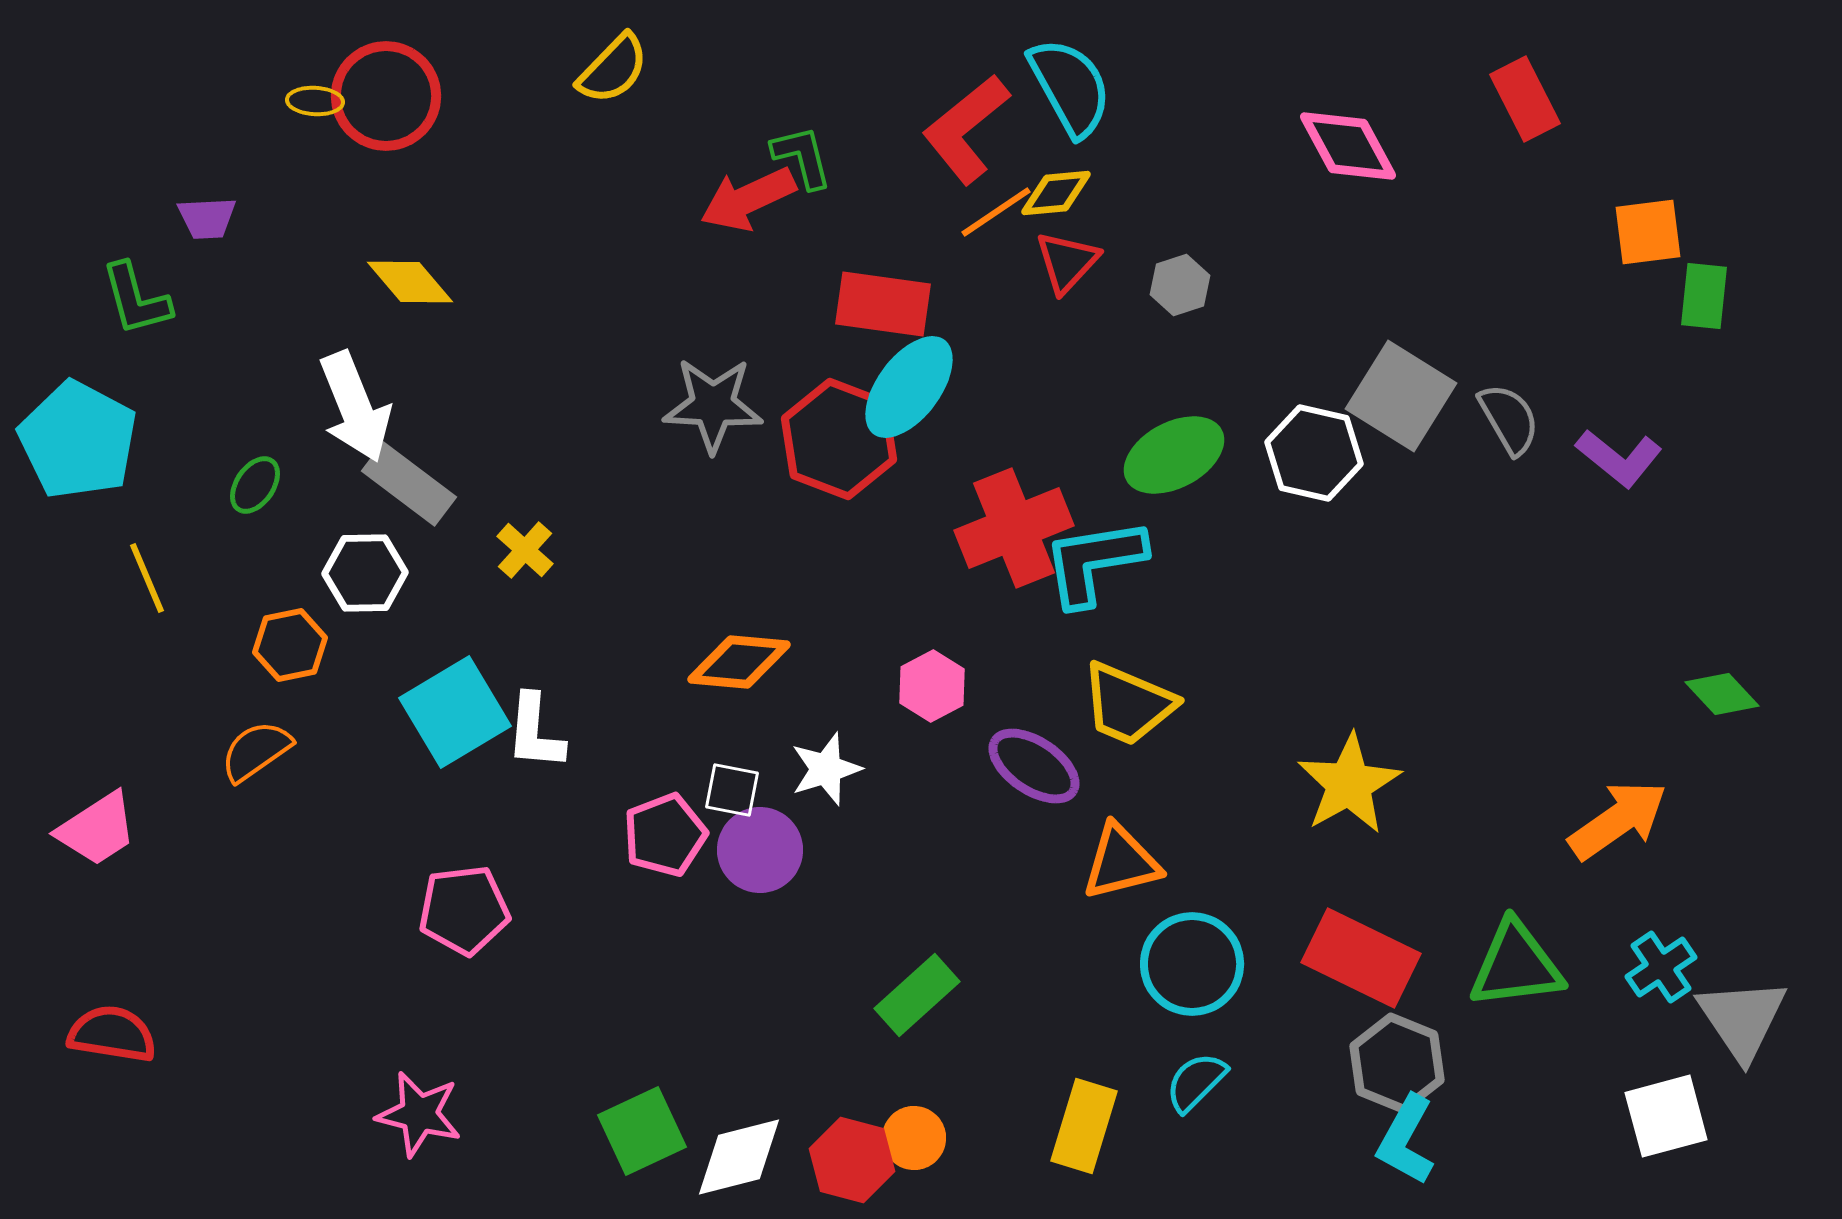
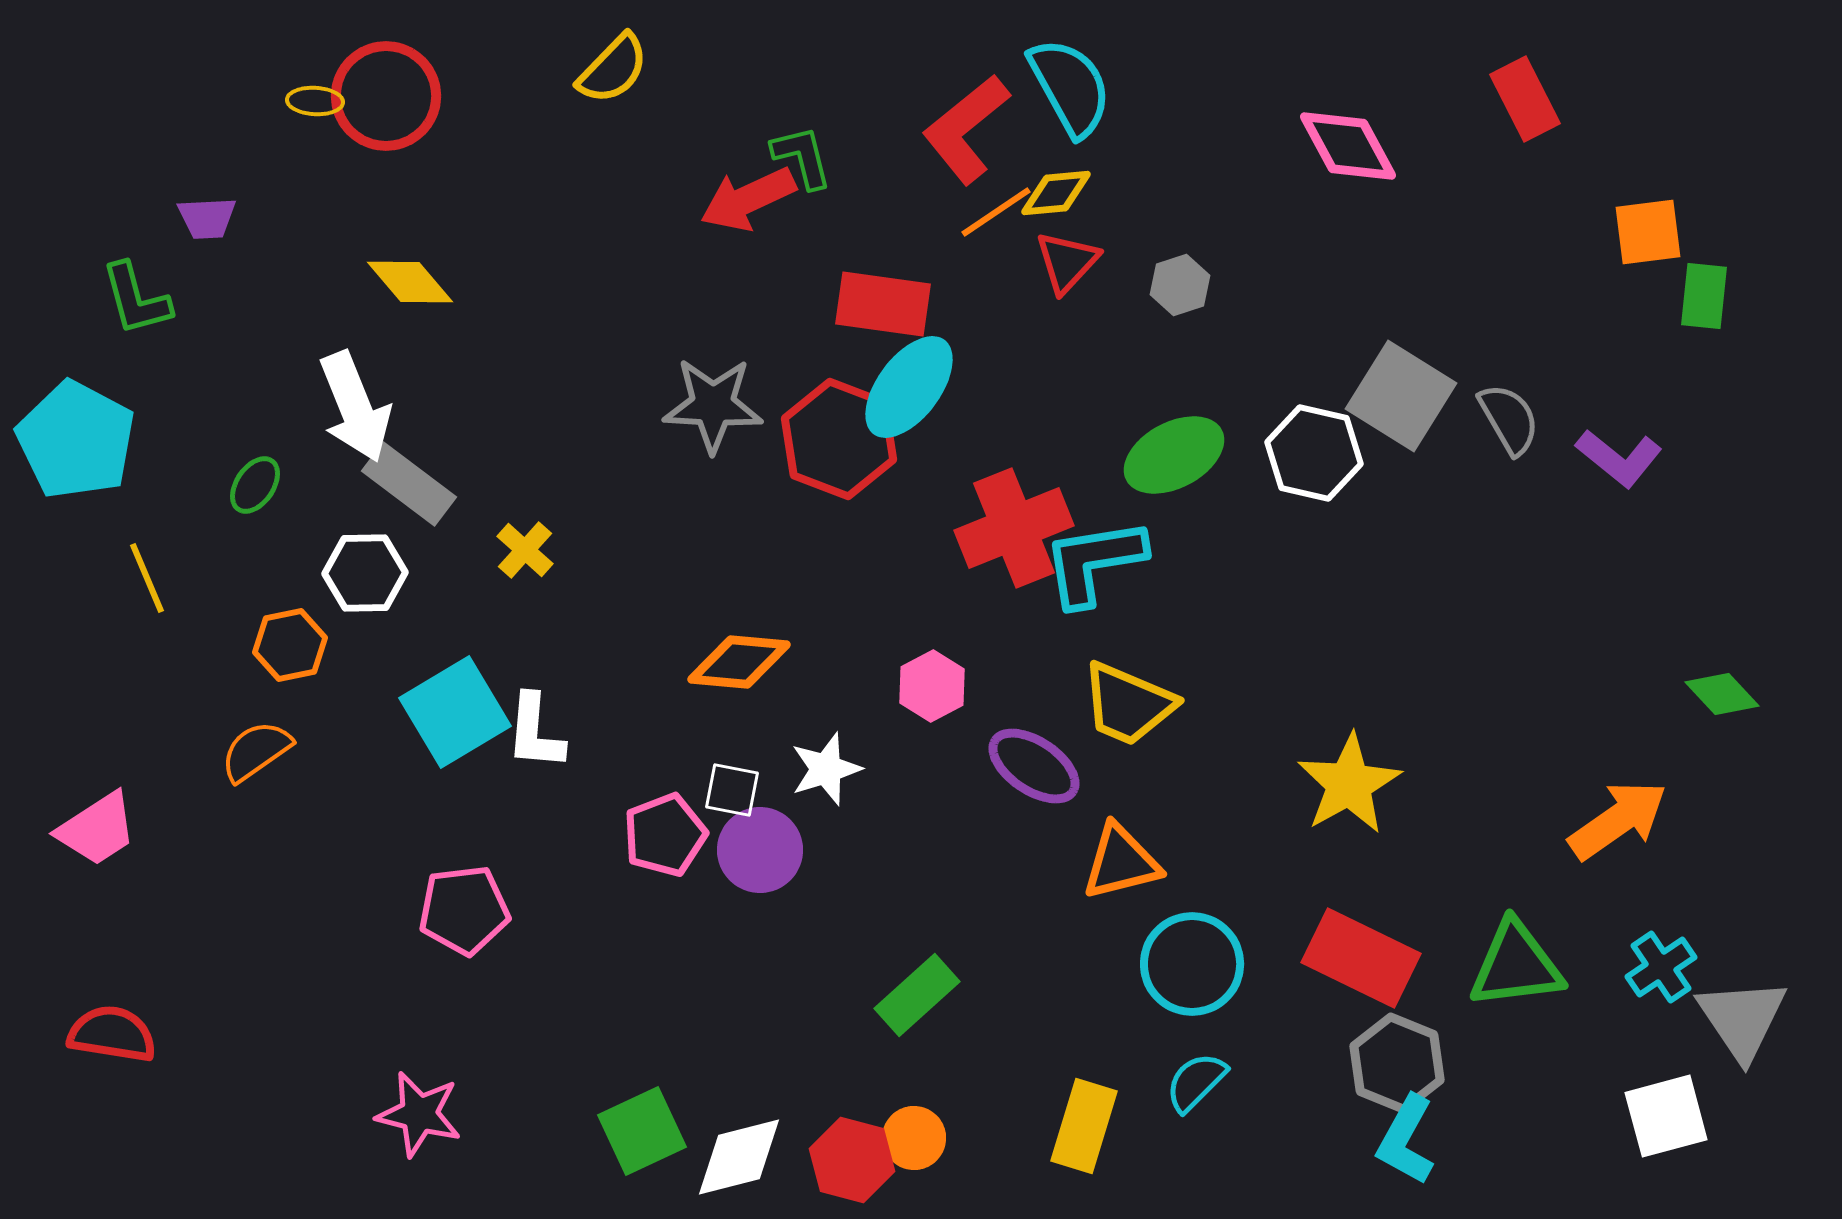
cyan pentagon at (78, 440): moved 2 px left
